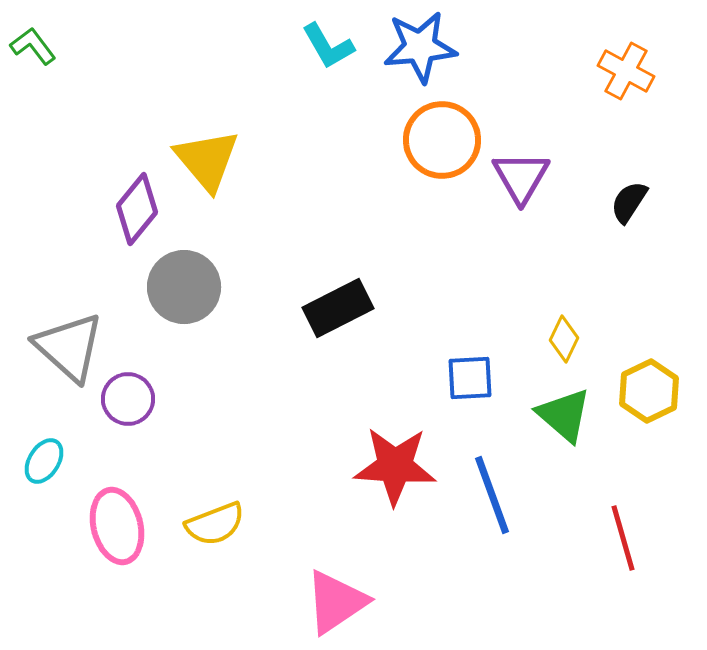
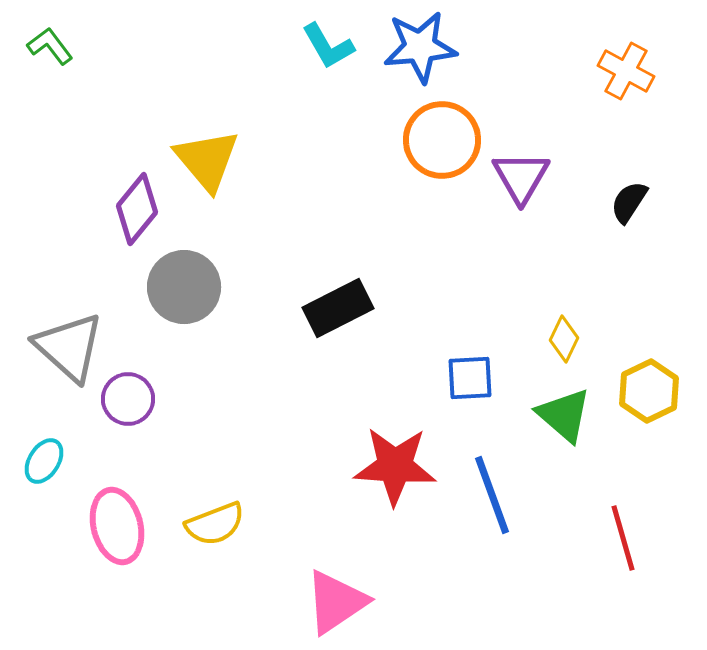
green L-shape: moved 17 px right
